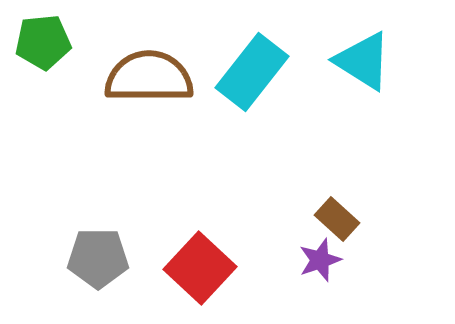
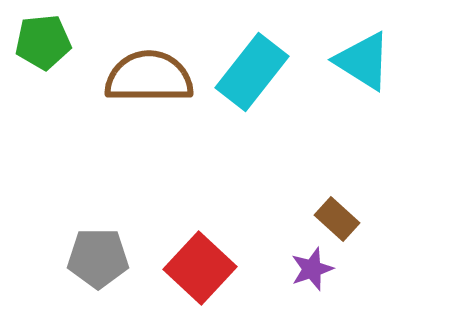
purple star: moved 8 px left, 9 px down
